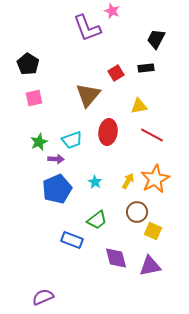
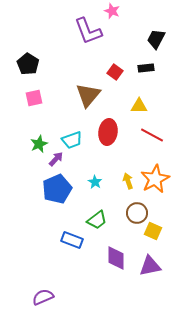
purple L-shape: moved 1 px right, 3 px down
red square: moved 1 px left, 1 px up; rotated 21 degrees counterclockwise
yellow triangle: rotated 12 degrees clockwise
green star: moved 2 px down
purple arrow: rotated 49 degrees counterclockwise
yellow arrow: rotated 49 degrees counterclockwise
brown circle: moved 1 px down
purple diamond: rotated 15 degrees clockwise
